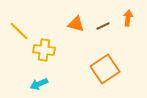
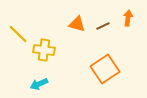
orange triangle: moved 1 px right
yellow line: moved 1 px left, 3 px down
